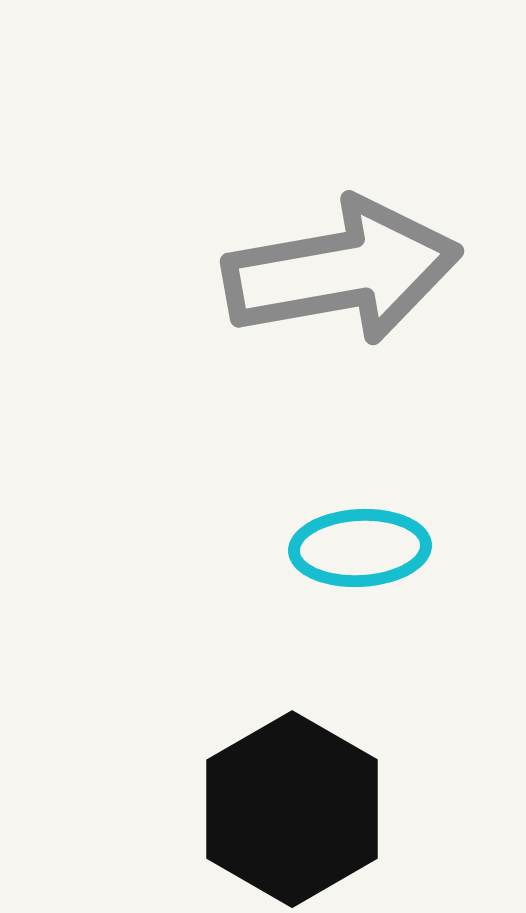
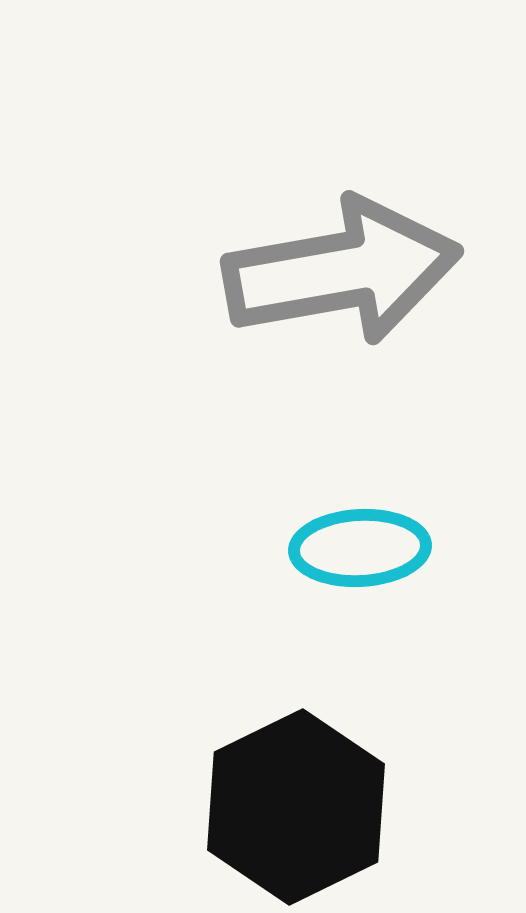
black hexagon: moved 4 px right, 2 px up; rotated 4 degrees clockwise
